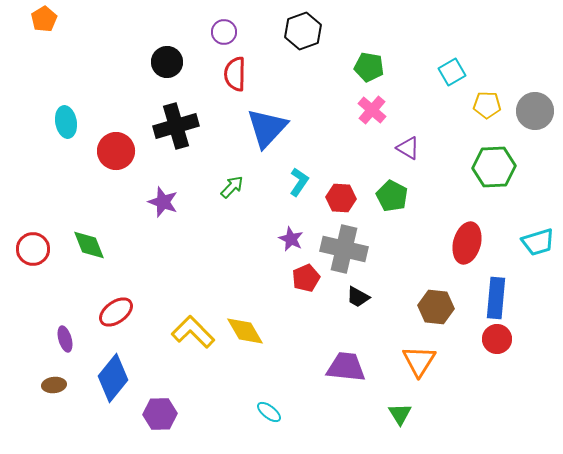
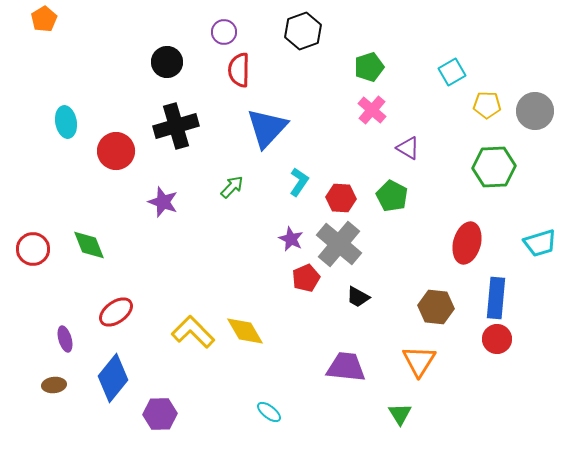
green pentagon at (369, 67): rotated 28 degrees counterclockwise
red semicircle at (235, 74): moved 4 px right, 4 px up
cyan trapezoid at (538, 242): moved 2 px right, 1 px down
gray cross at (344, 249): moved 5 px left, 5 px up; rotated 27 degrees clockwise
